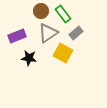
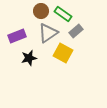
green rectangle: rotated 18 degrees counterclockwise
gray rectangle: moved 2 px up
black star: rotated 21 degrees counterclockwise
